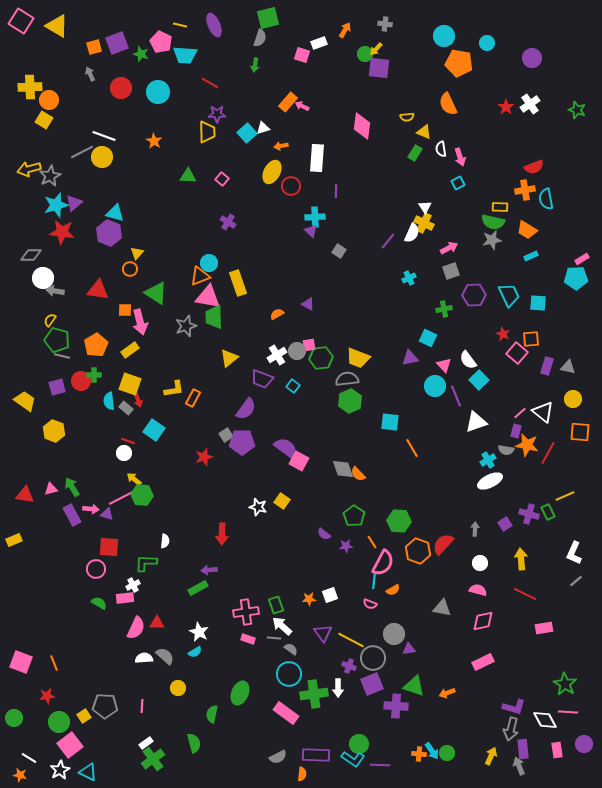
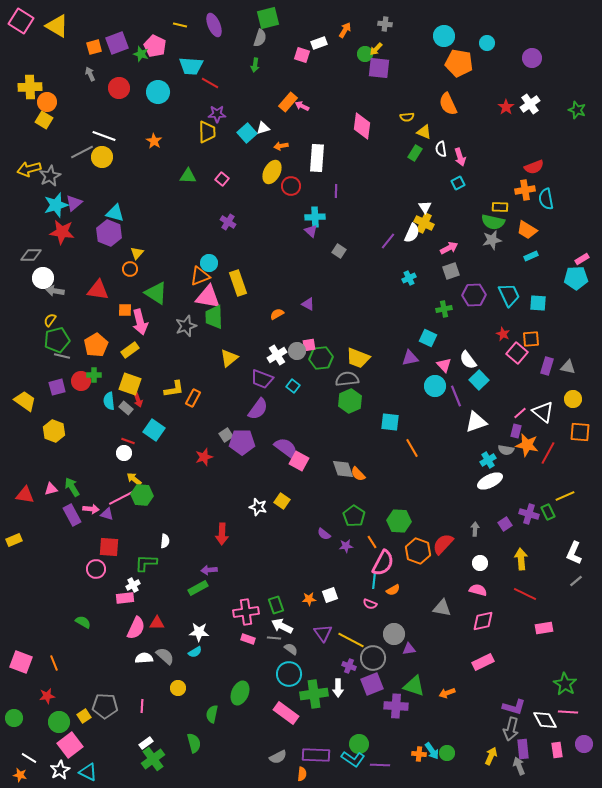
pink pentagon at (161, 42): moved 6 px left, 4 px down
cyan trapezoid at (185, 55): moved 6 px right, 11 px down
red circle at (121, 88): moved 2 px left
orange circle at (49, 100): moved 2 px left, 2 px down
green pentagon at (57, 340): rotated 30 degrees counterclockwise
purple semicircle at (246, 409): moved 12 px right
green semicircle at (99, 603): moved 16 px left, 19 px down
white arrow at (282, 626): rotated 15 degrees counterclockwise
white star at (199, 632): rotated 24 degrees counterclockwise
